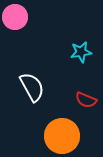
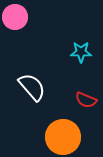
cyan star: rotated 10 degrees clockwise
white semicircle: rotated 12 degrees counterclockwise
orange circle: moved 1 px right, 1 px down
